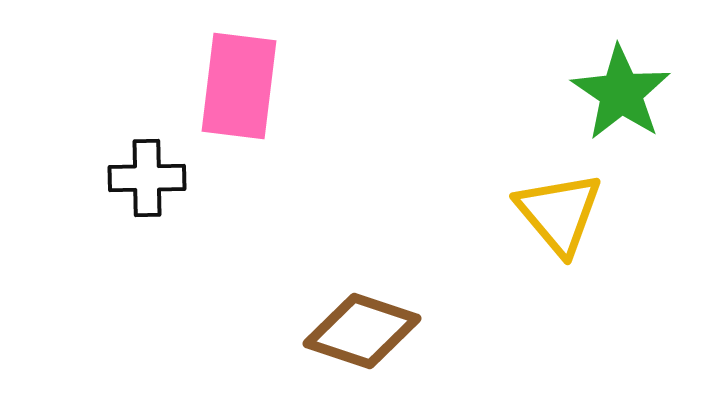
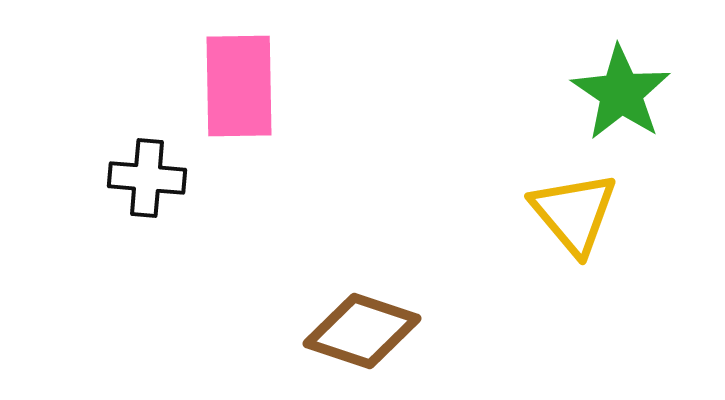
pink rectangle: rotated 8 degrees counterclockwise
black cross: rotated 6 degrees clockwise
yellow triangle: moved 15 px right
